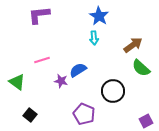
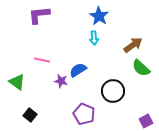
pink line: rotated 28 degrees clockwise
